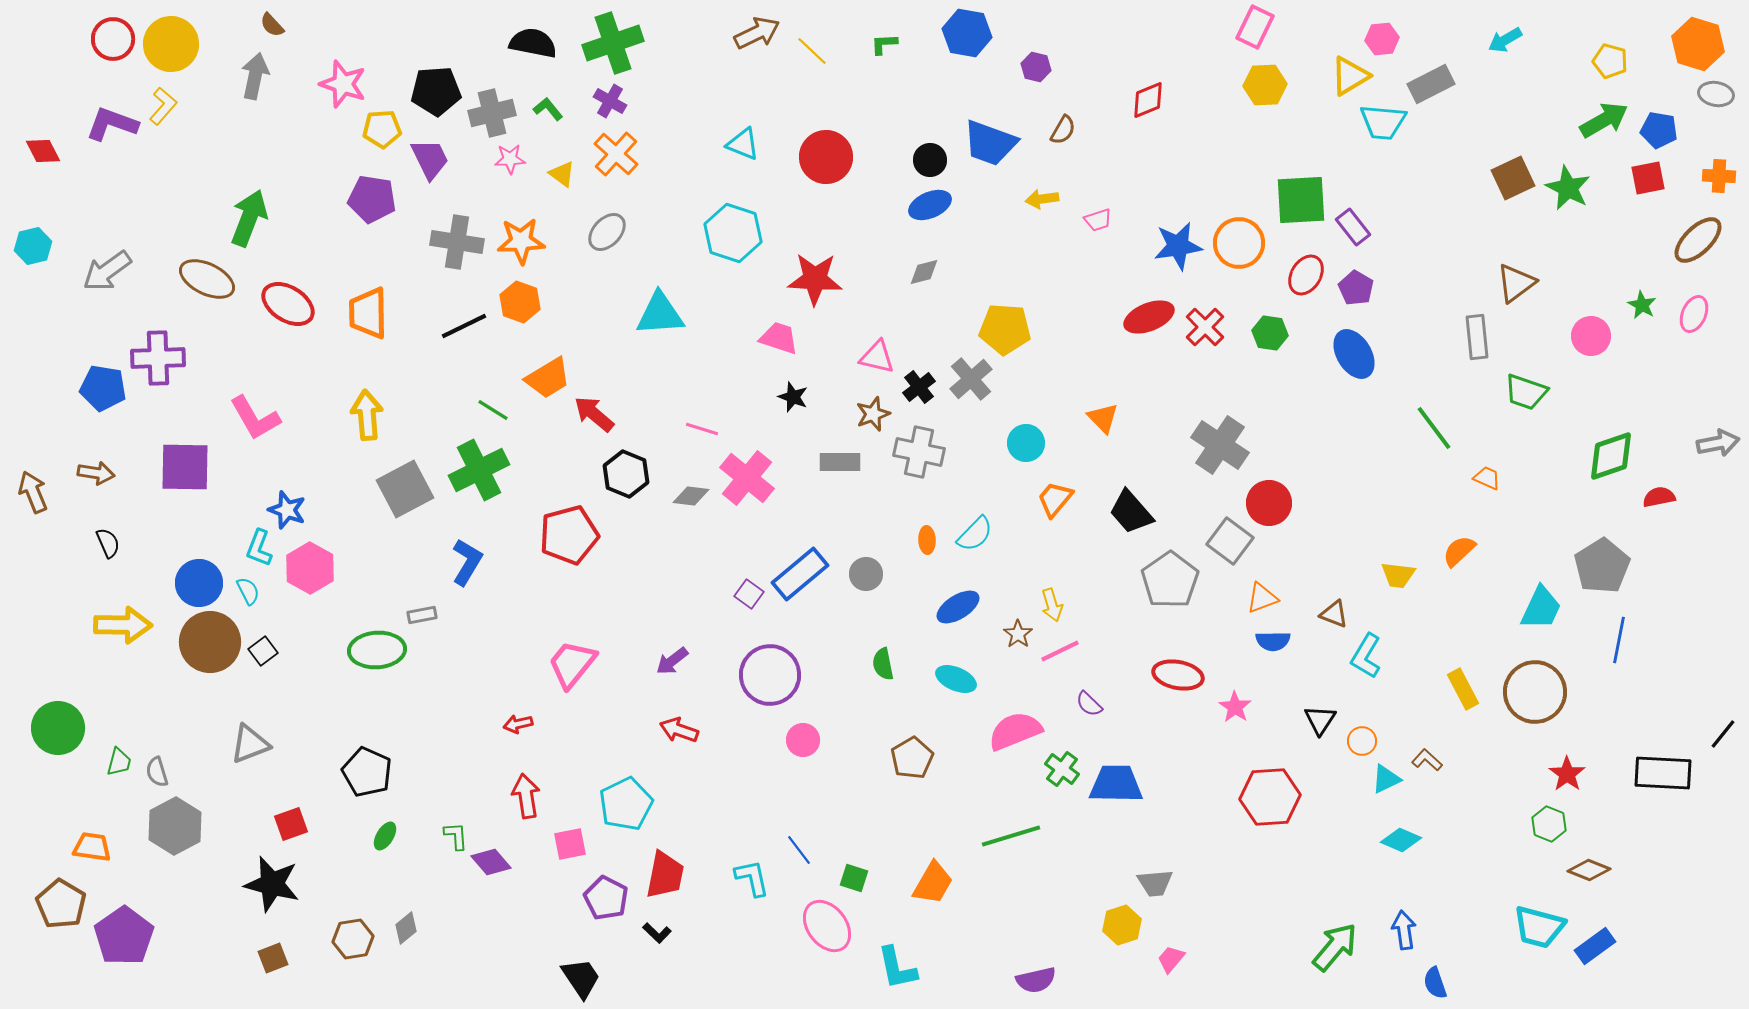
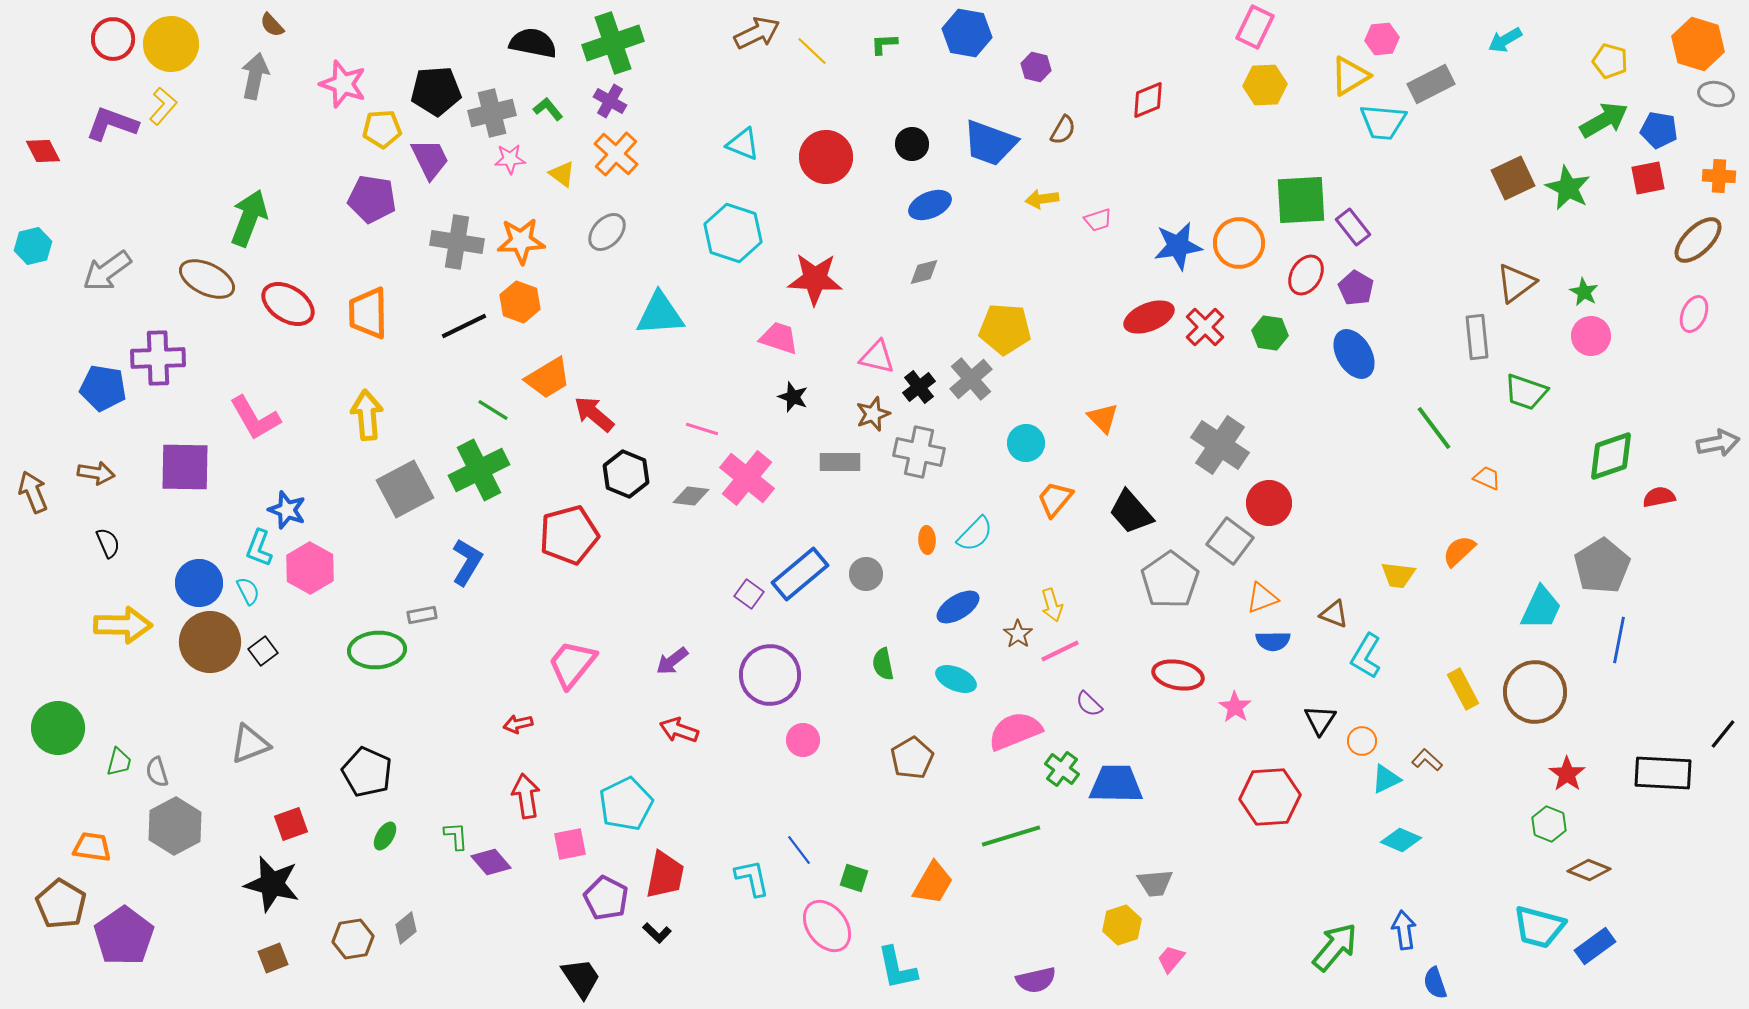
black circle at (930, 160): moved 18 px left, 16 px up
green star at (1642, 305): moved 58 px left, 13 px up
